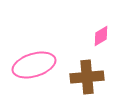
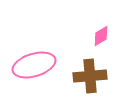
brown cross: moved 3 px right, 1 px up
